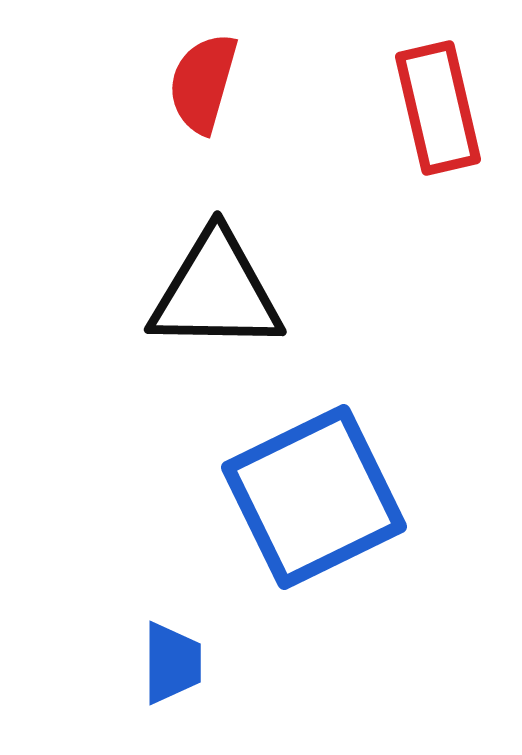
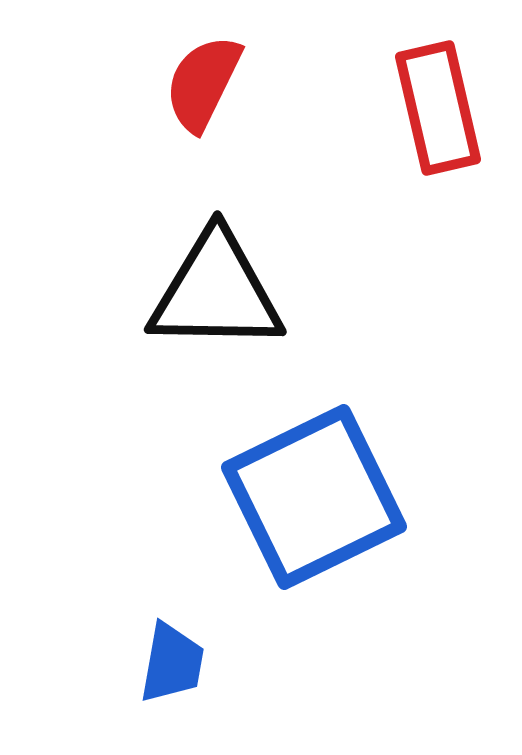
red semicircle: rotated 10 degrees clockwise
blue trapezoid: rotated 10 degrees clockwise
